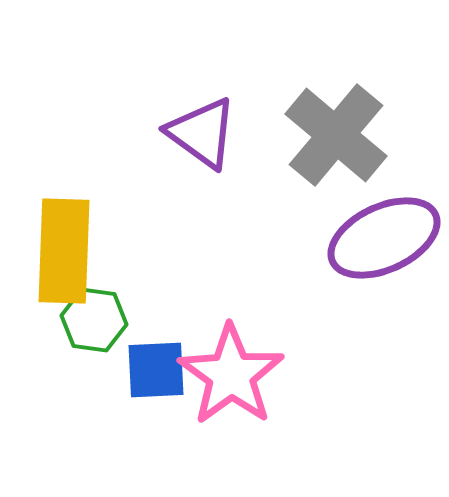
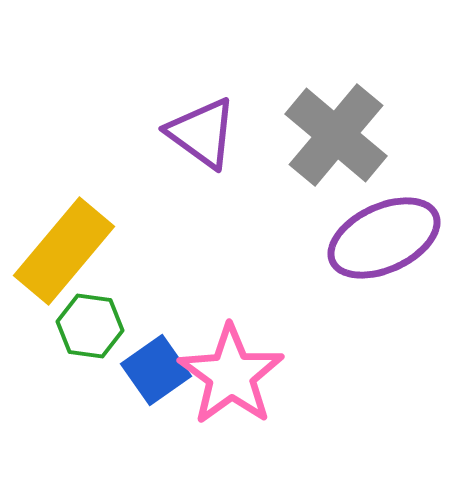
yellow rectangle: rotated 38 degrees clockwise
green hexagon: moved 4 px left, 6 px down
blue square: rotated 32 degrees counterclockwise
